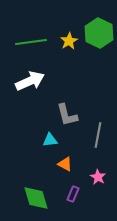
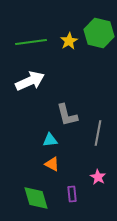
green hexagon: rotated 12 degrees counterclockwise
gray line: moved 2 px up
orange triangle: moved 13 px left
purple rectangle: moved 1 px left; rotated 28 degrees counterclockwise
